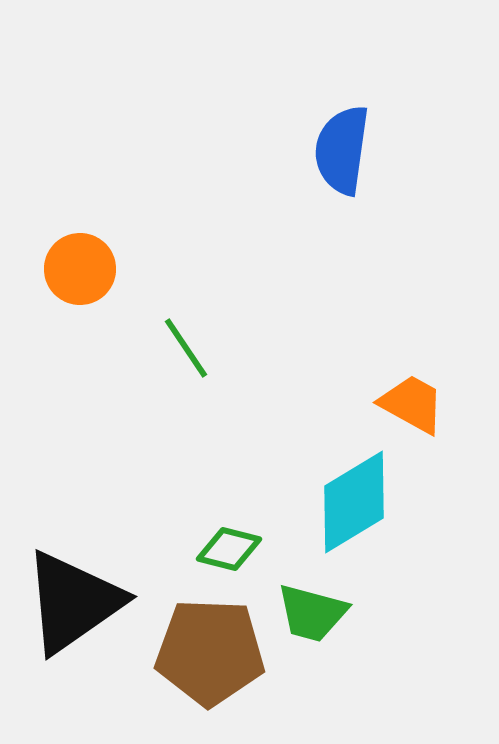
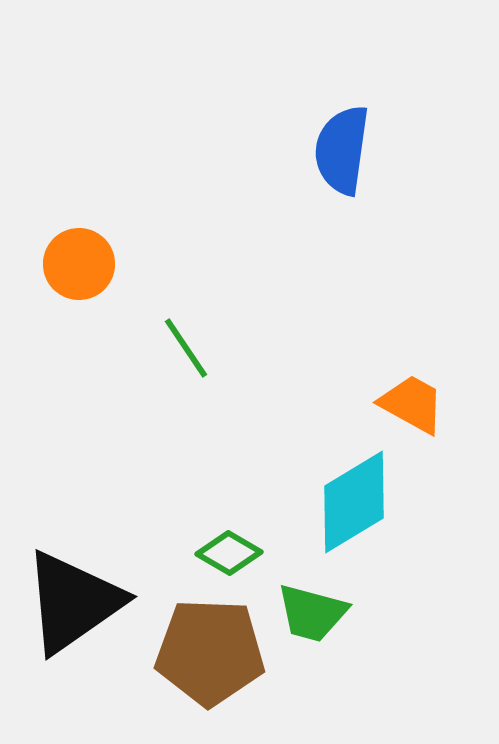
orange circle: moved 1 px left, 5 px up
green diamond: moved 4 px down; rotated 16 degrees clockwise
